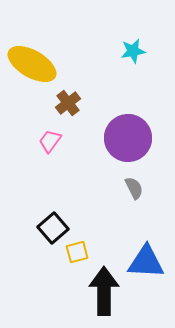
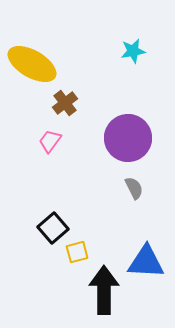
brown cross: moved 3 px left
black arrow: moved 1 px up
